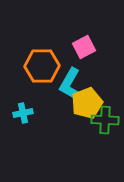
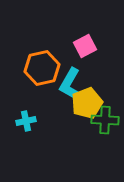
pink square: moved 1 px right, 1 px up
orange hexagon: moved 2 px down; rotated 12 degrees counterclockwise
cyan cross: moved 3 px right, 8 px down
